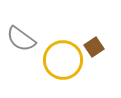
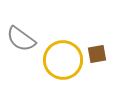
brown square: moved 3 px right, 7 px down; rotated 24 degrees clockwise
